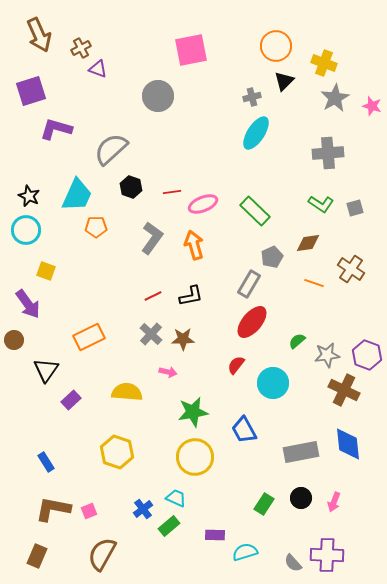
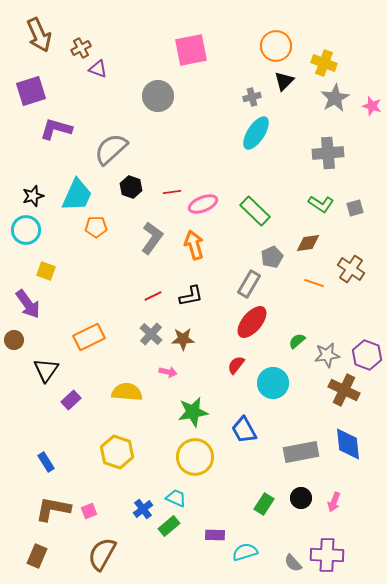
black star at (29, 196): moved 4 px right; rotated 30 degrees clockwise
